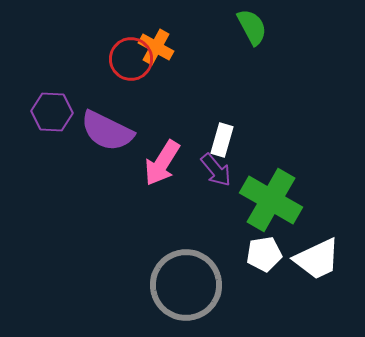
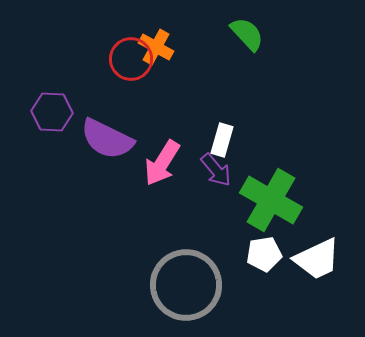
green semicircle: moved 5 px left, 7 px down; rotated 15 degrees counterclockwise
purple semicircle: moved 8 px down
